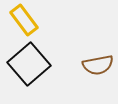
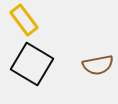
black square: moved 3 px right; rotated 18 degrees counterclockwise
